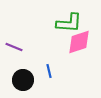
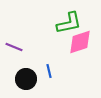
green L-shape: rotated 16 degrees counterclockwise
pink diamond: moved 1 px right
black circle: moved 3 px right, 1 px up
